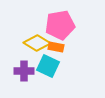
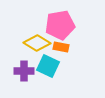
orange rectangle: moved 5 px right
